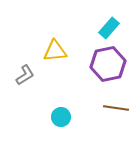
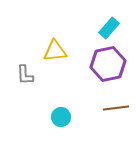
gray L-shape: rotated 120 degrees clockwise
brown line: rotated 15 degrees counterclockwise
